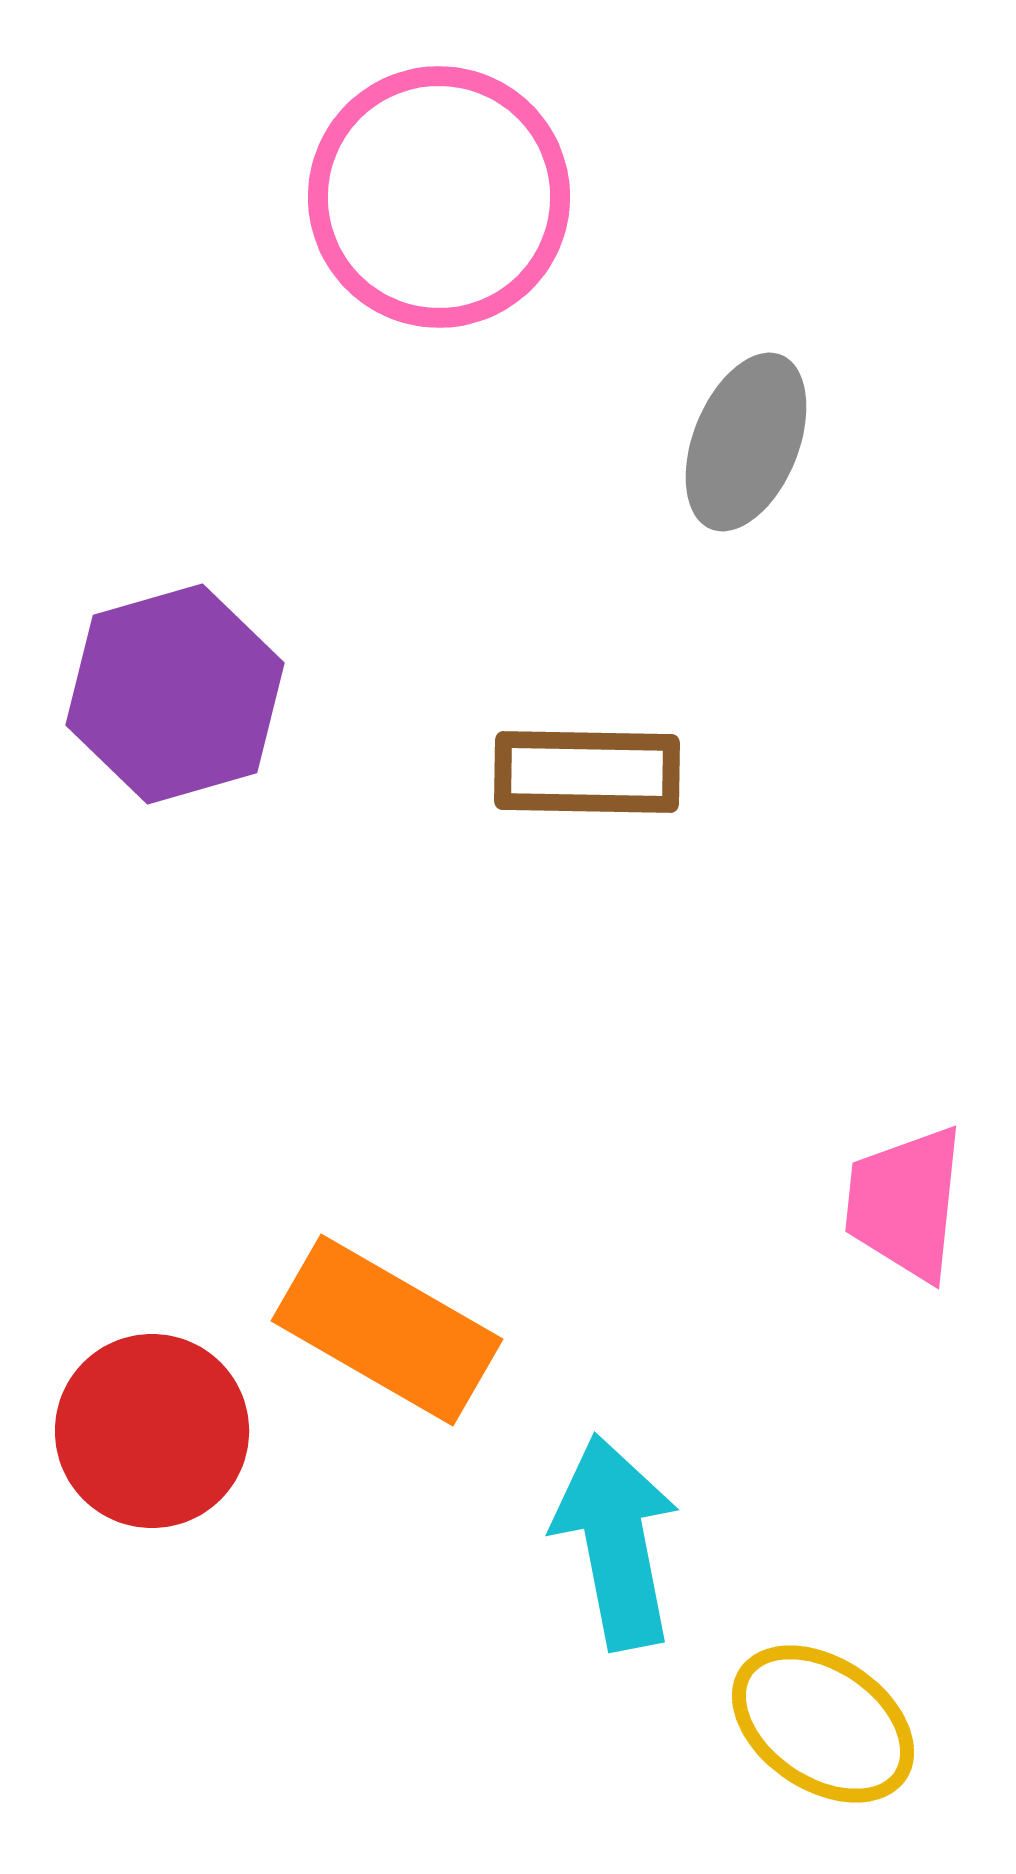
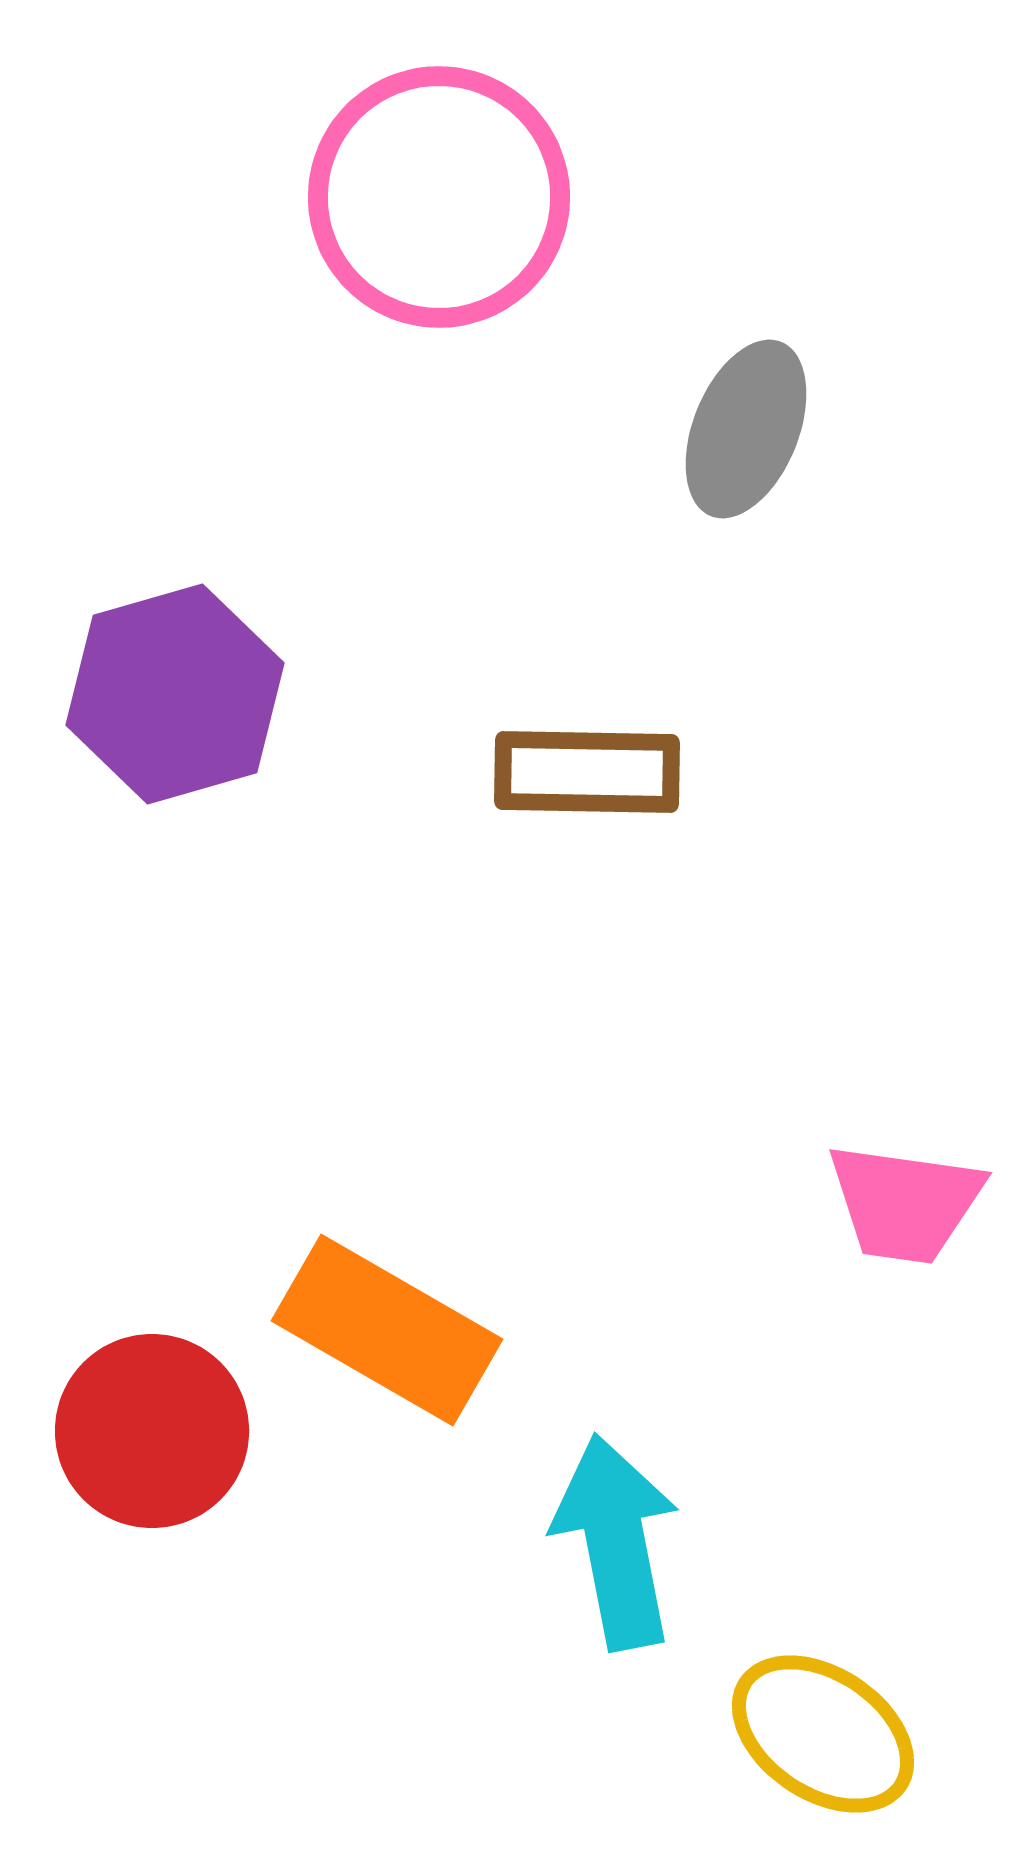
gray ellipse: moved 13 px up
pink trapezoid: rotated 88 degrees counterclockwise
yellow ellipse: moved 10 px down
